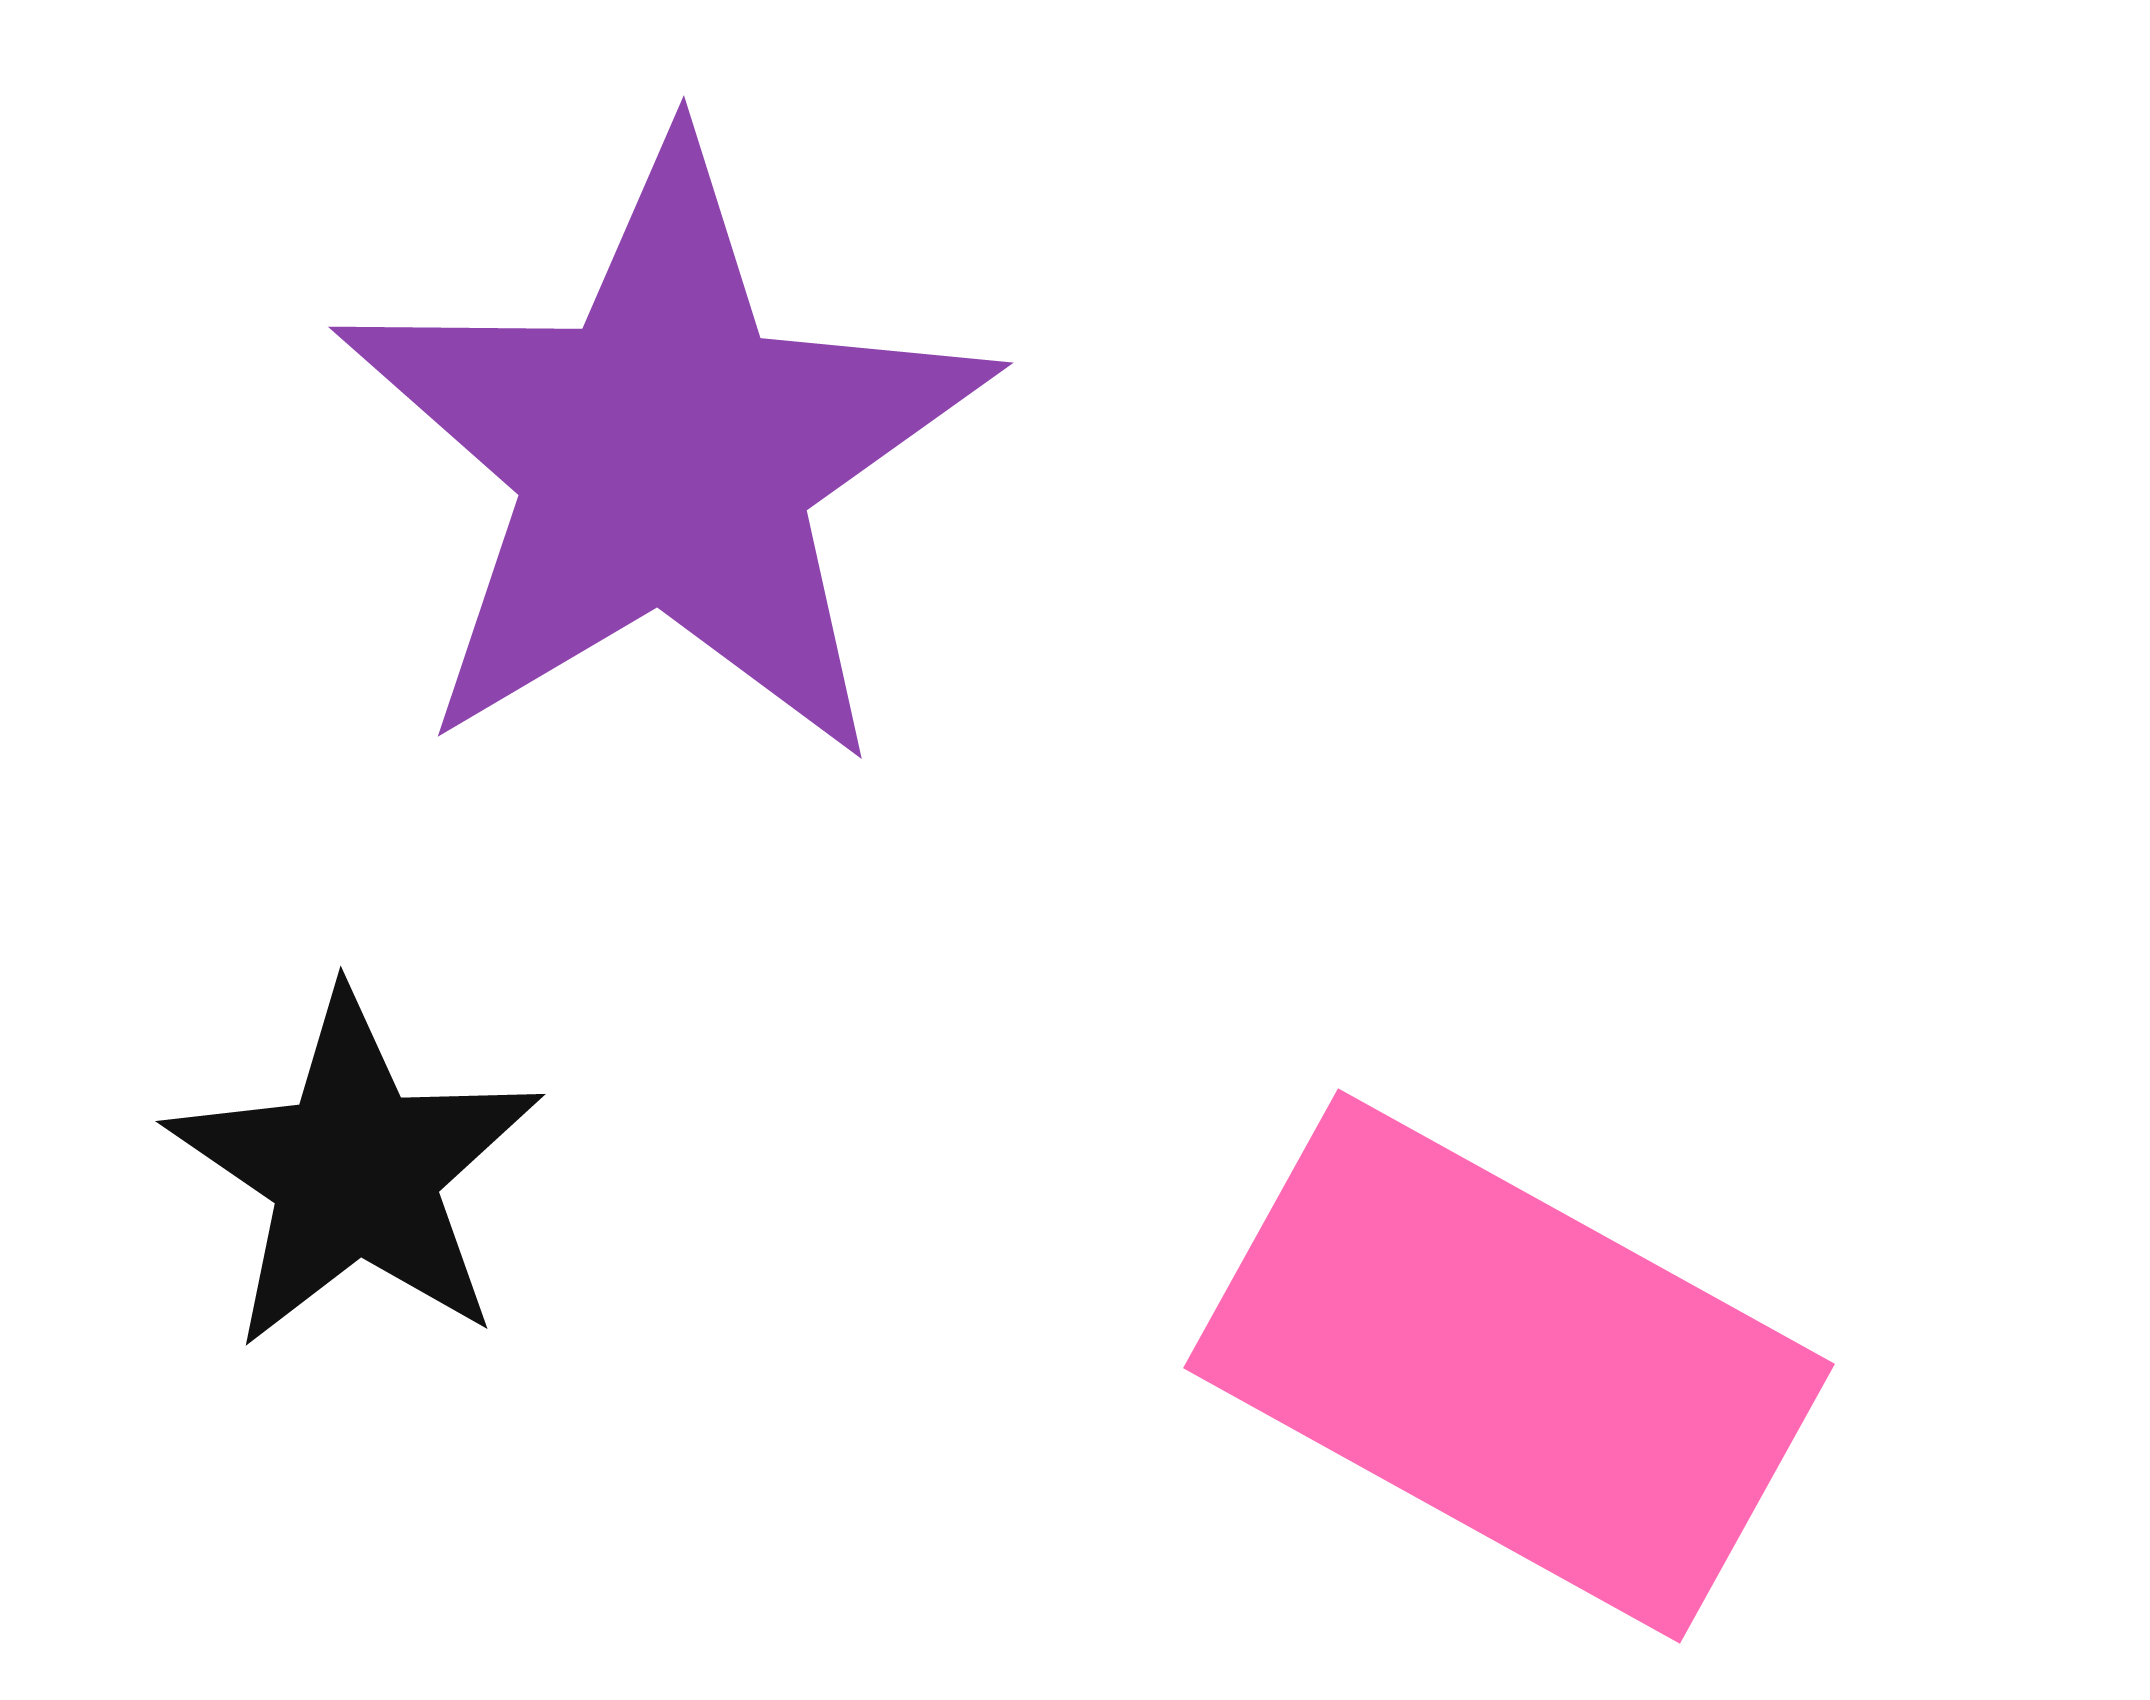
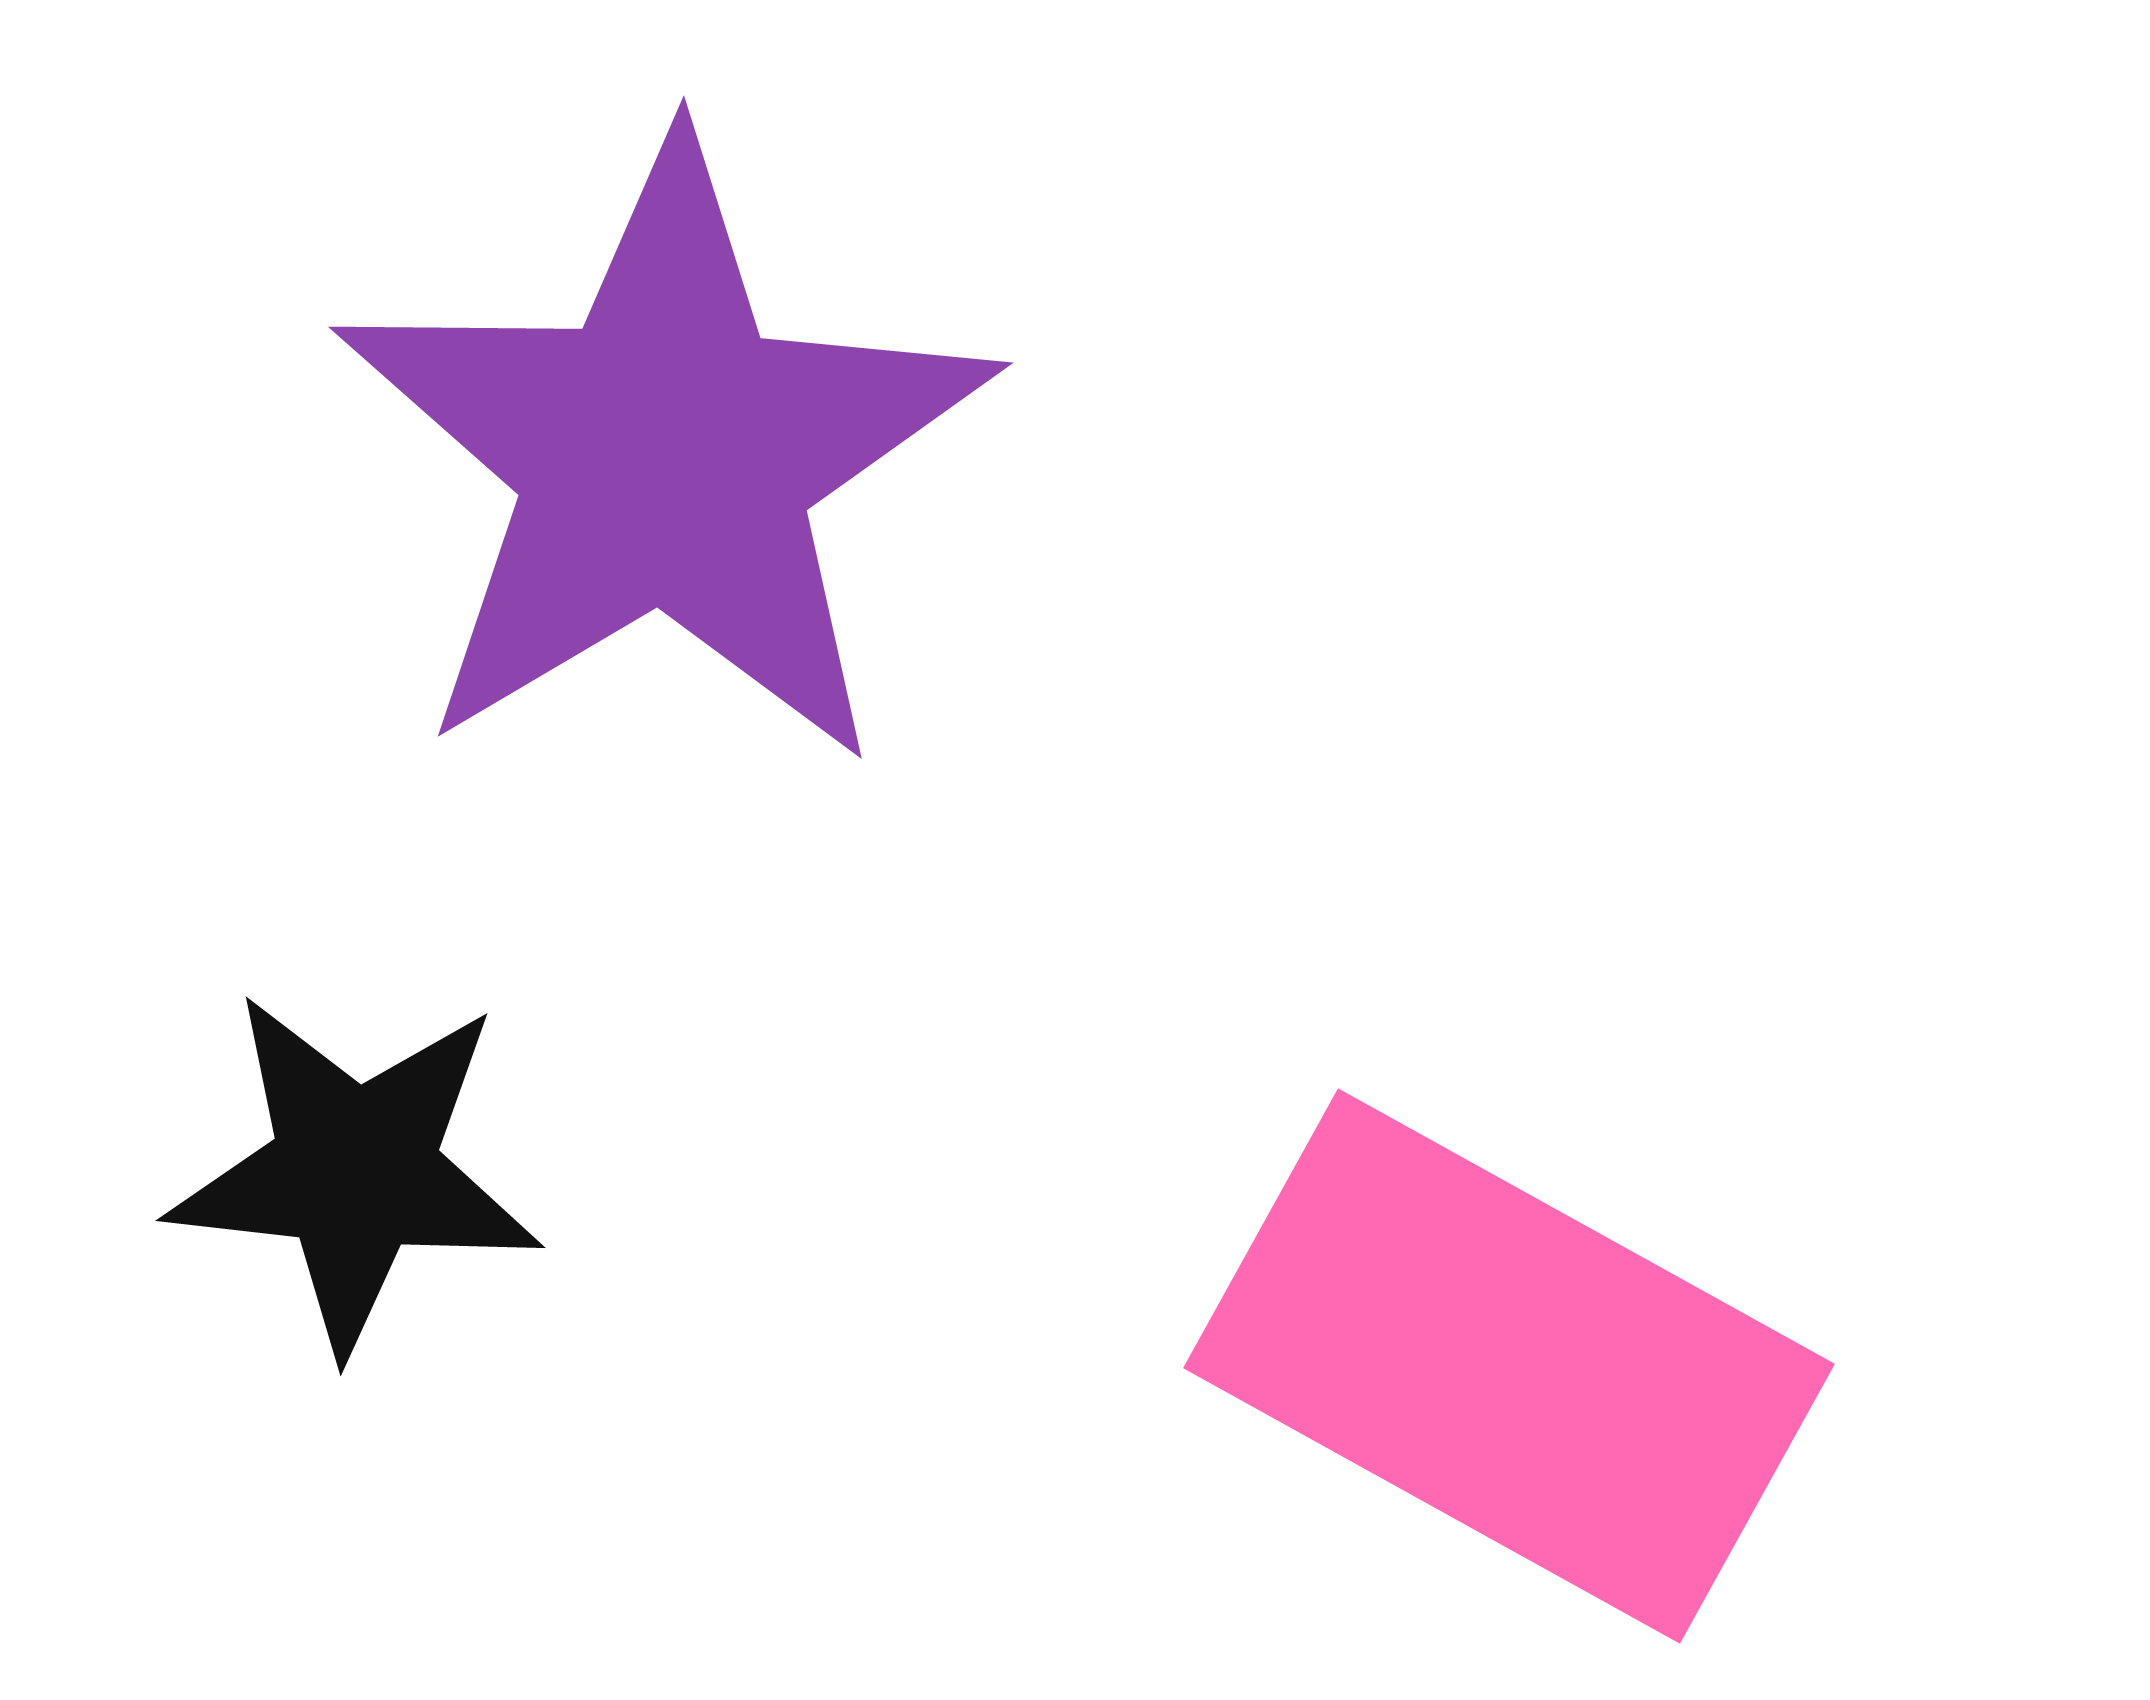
black star: rotated 28 degrees counterclockwise
